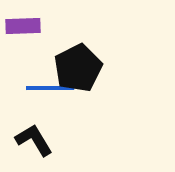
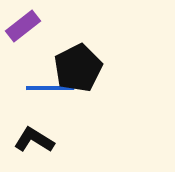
purple rectangle: rotated 36 degrees counterclockwise
black L-shape: rotated 27 degrees counterclockwise
